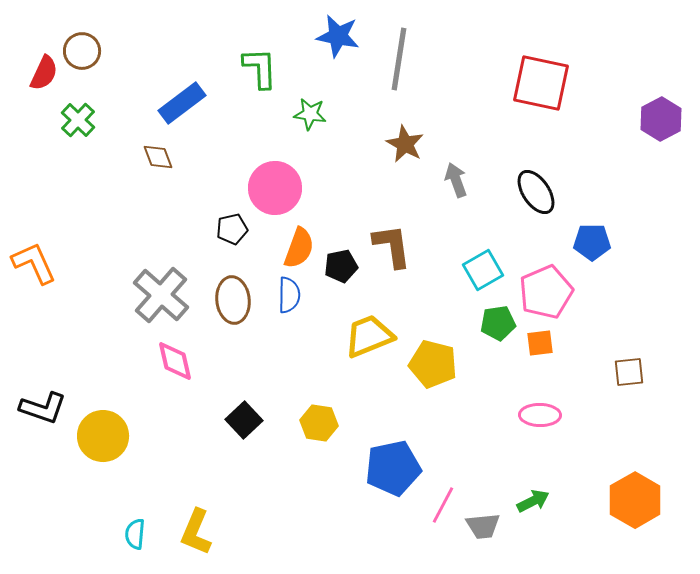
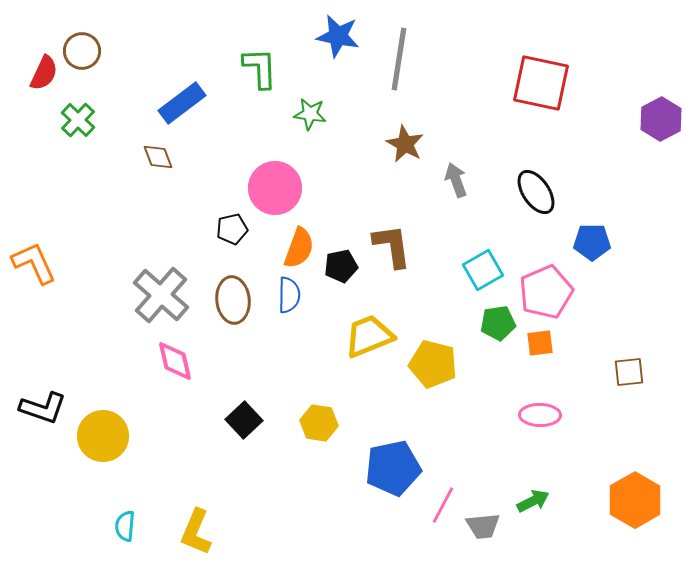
cyan semicircle at (135, 534): moved 10 px left, 8 px up
